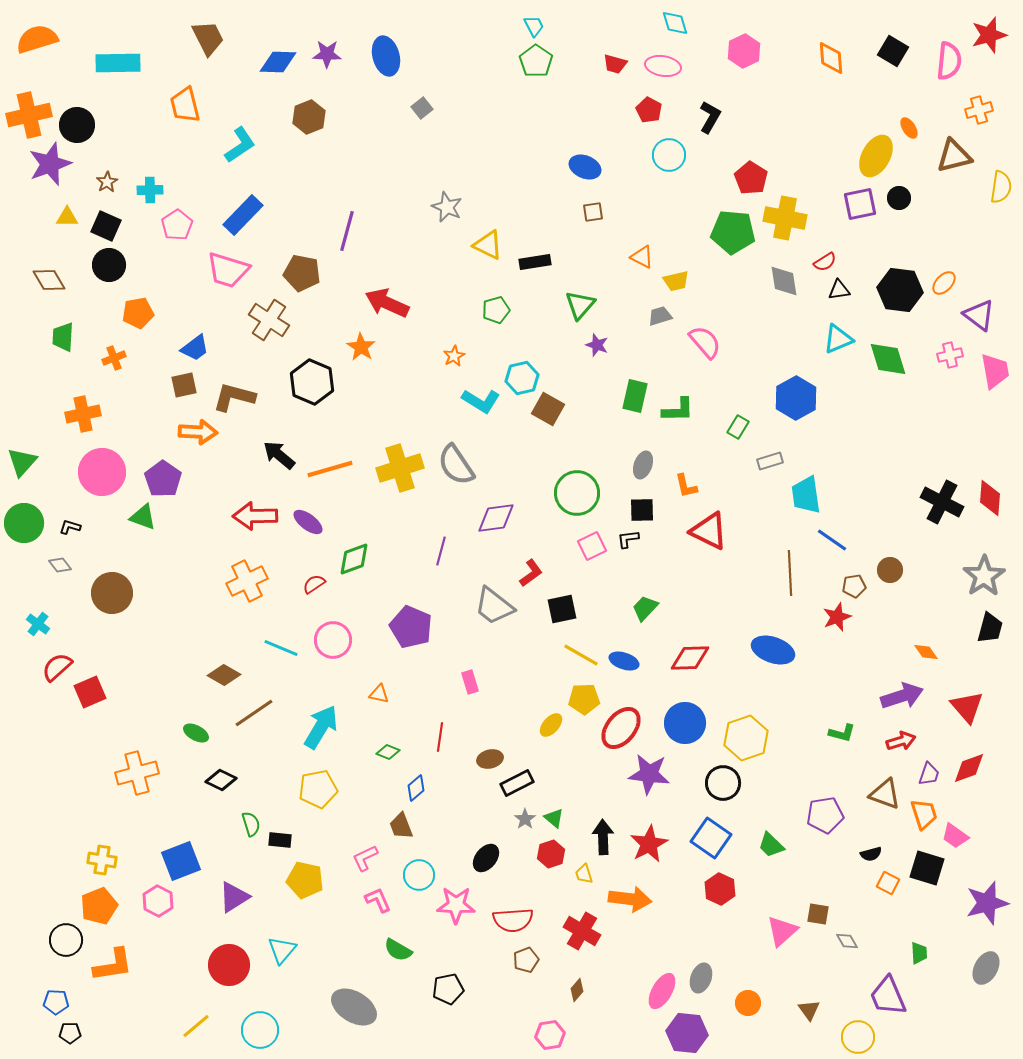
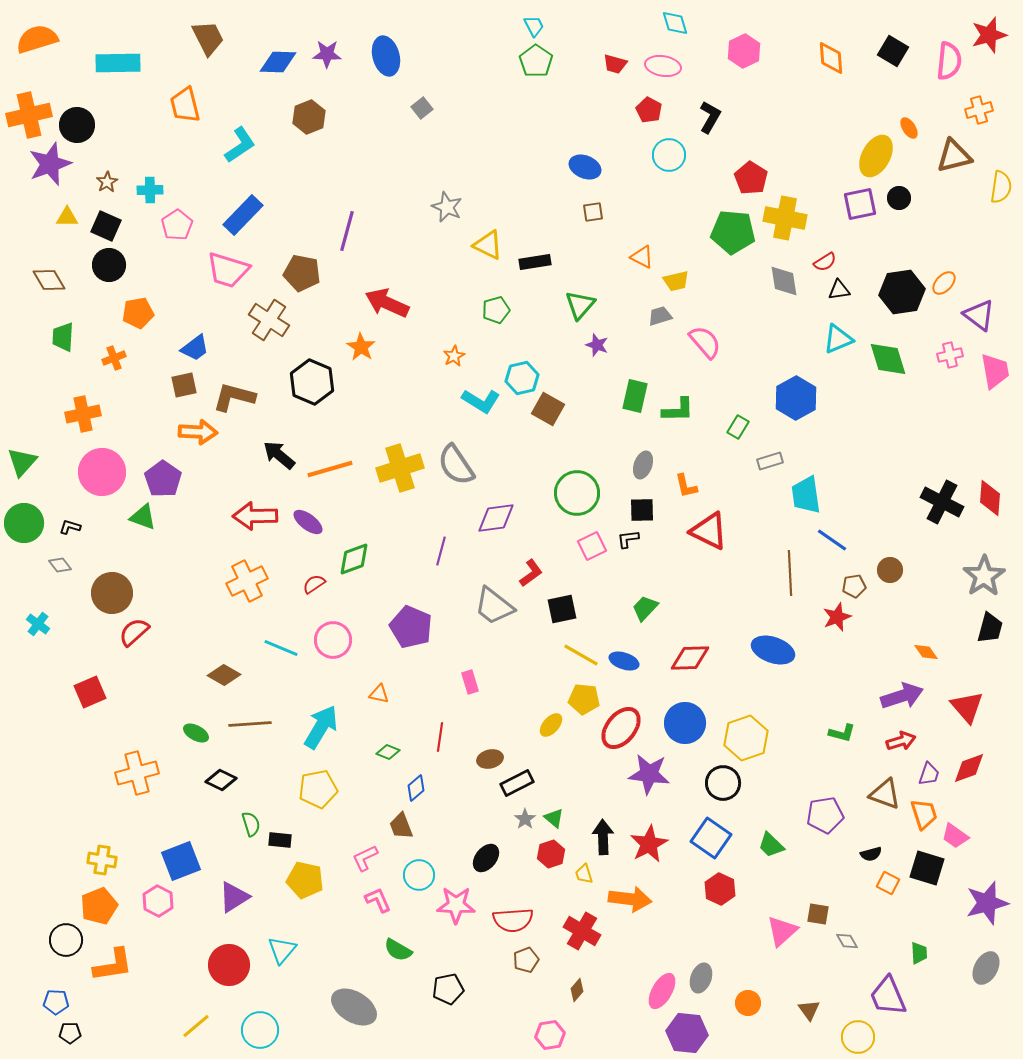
black hexagon at (900, 290): moved 2 px right, 2 px down; rotated 15 degrees counterclockwise
red semicircle at (57, 667): moved 77 px right, 35 px up
yellow pentagon at (584, 699): rotated 8 degrees clockwise
brown line at (254, 713): moved 4 px left, 11 px down; rotated 30 degrees clockwise
